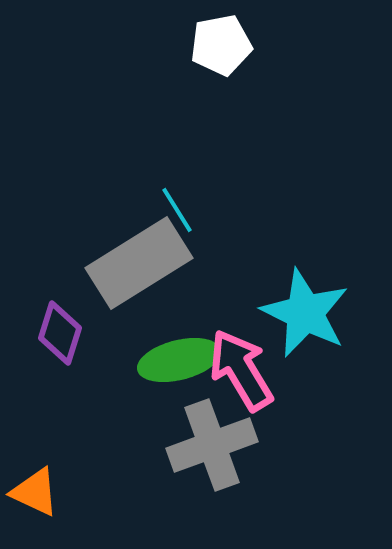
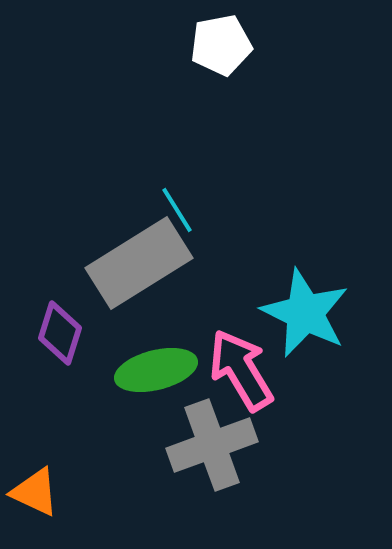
green ellipse: moved 23 px left, 10 px down
